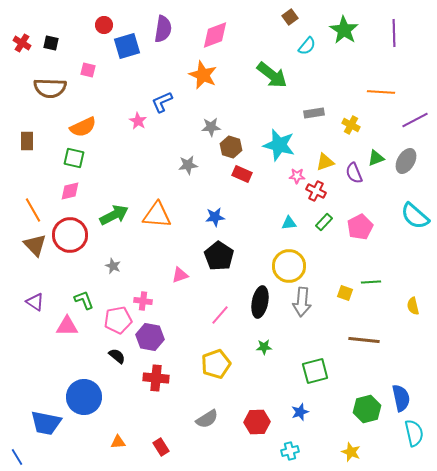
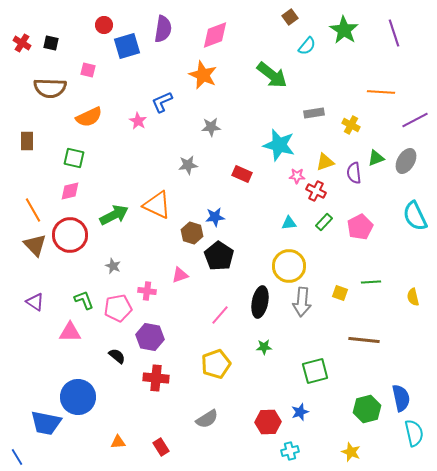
purple line at (394, 33): rotated 16 degrees counterclockwise
orange semicircle at (83, 127): moved 6 px right, 10 px up
brown hexagon at (231, 147): moved 39 px left, 86 px down
purple semicircle at (354, 173): rotated 15 degrees clockwise
orange triangle at (157, 215): moved 10 px up; rotated 20 degrees clockwise
cyan semicircle at (415, 216): rotated 24 degrees clockwise
yellow square at (345, 293): moved 5 px left
pink cross at (143, 301): moved 4 px right, 10 px up
yellow semicircle at (413, 306): moved 9 px up
pink pentagon at (118, 320): moved 12 px up
pink triangle at (67, 326): moved 3 px right, 6 px down
blue circle at (84, 397): moved 6 px left
red hexagon at (257, 422): moved 11 px right
